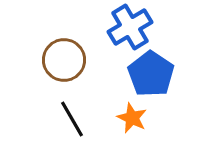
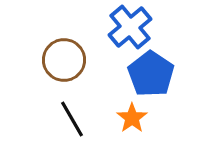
blue cross: rotated 9 degrees counterclockwise
orange star: rotated 12 degrees clockwise
